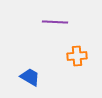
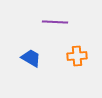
blue trapezoid: moved 1 px right, 19 px up
